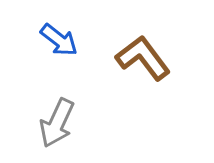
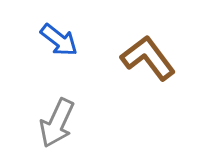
brown L-shape: moved 5 px right
